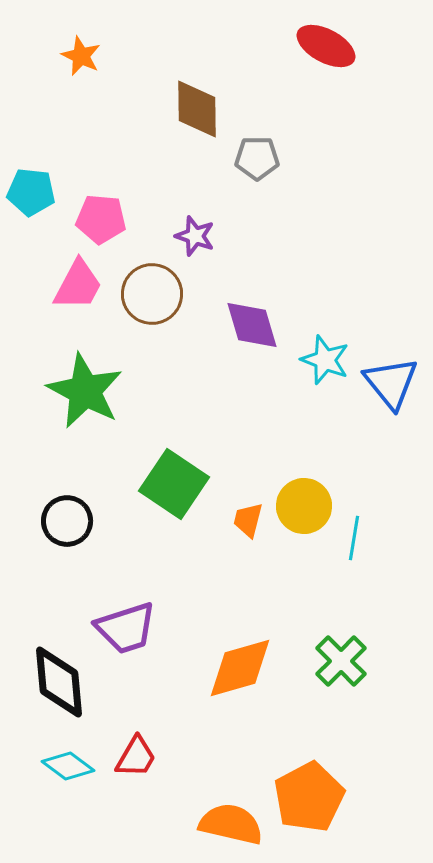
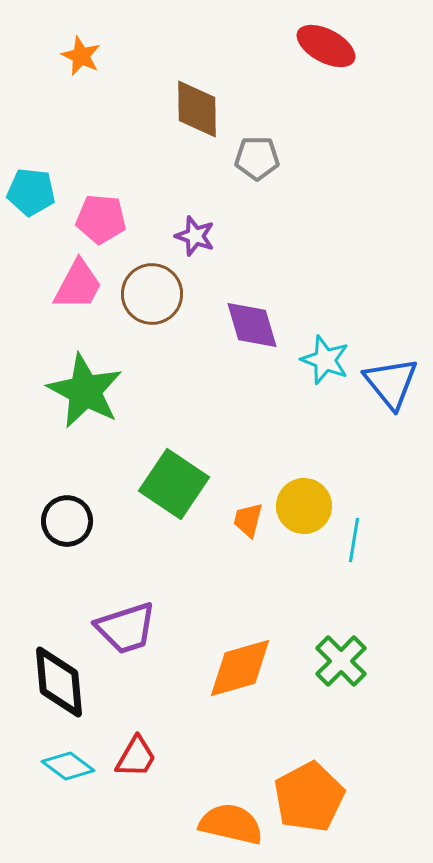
cyan line: moved 2 px down
